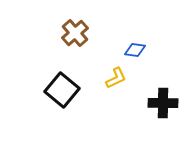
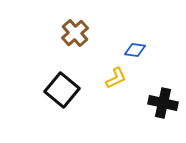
black cross: rotated 12 degrees clockwise
